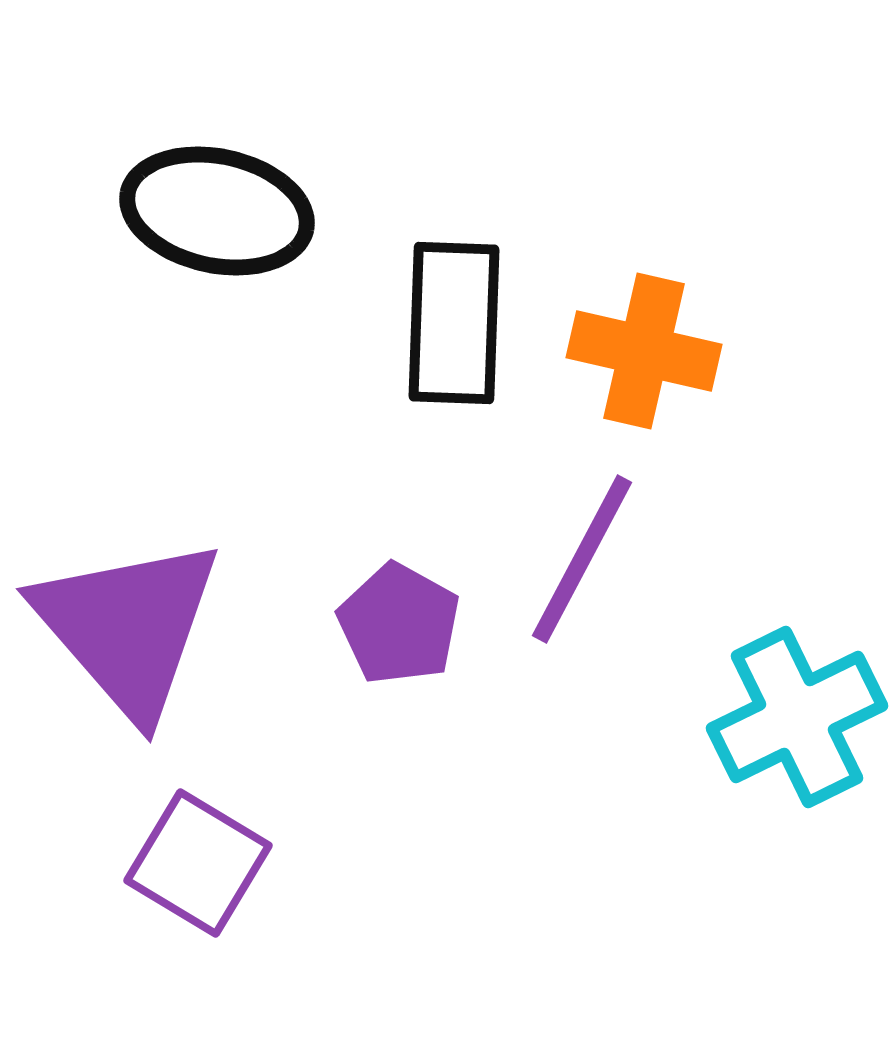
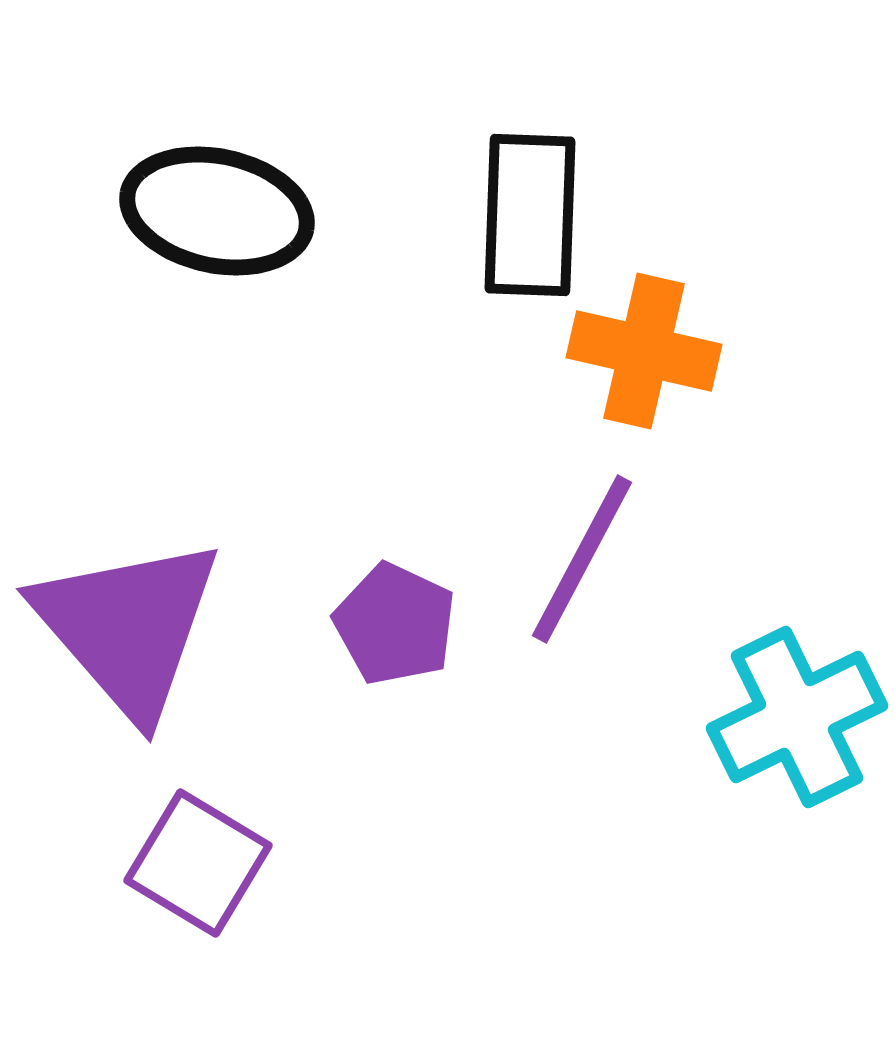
black rectangle: moved 76 px right, 108 px up
purple pentagon: moved 4 px left; rotated 4 degrees counterclockwise
